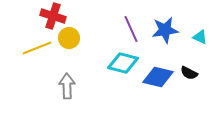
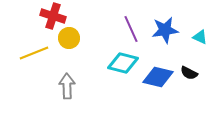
yellow line: moved 3 px left, 5 px down
